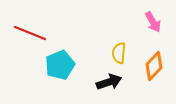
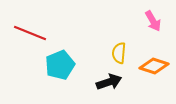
pink arrow: moved 1 px up
orange diamond: rotated 64 degrees clockwise
